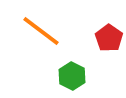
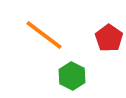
orange line: moved 3 px right, 4 px down
